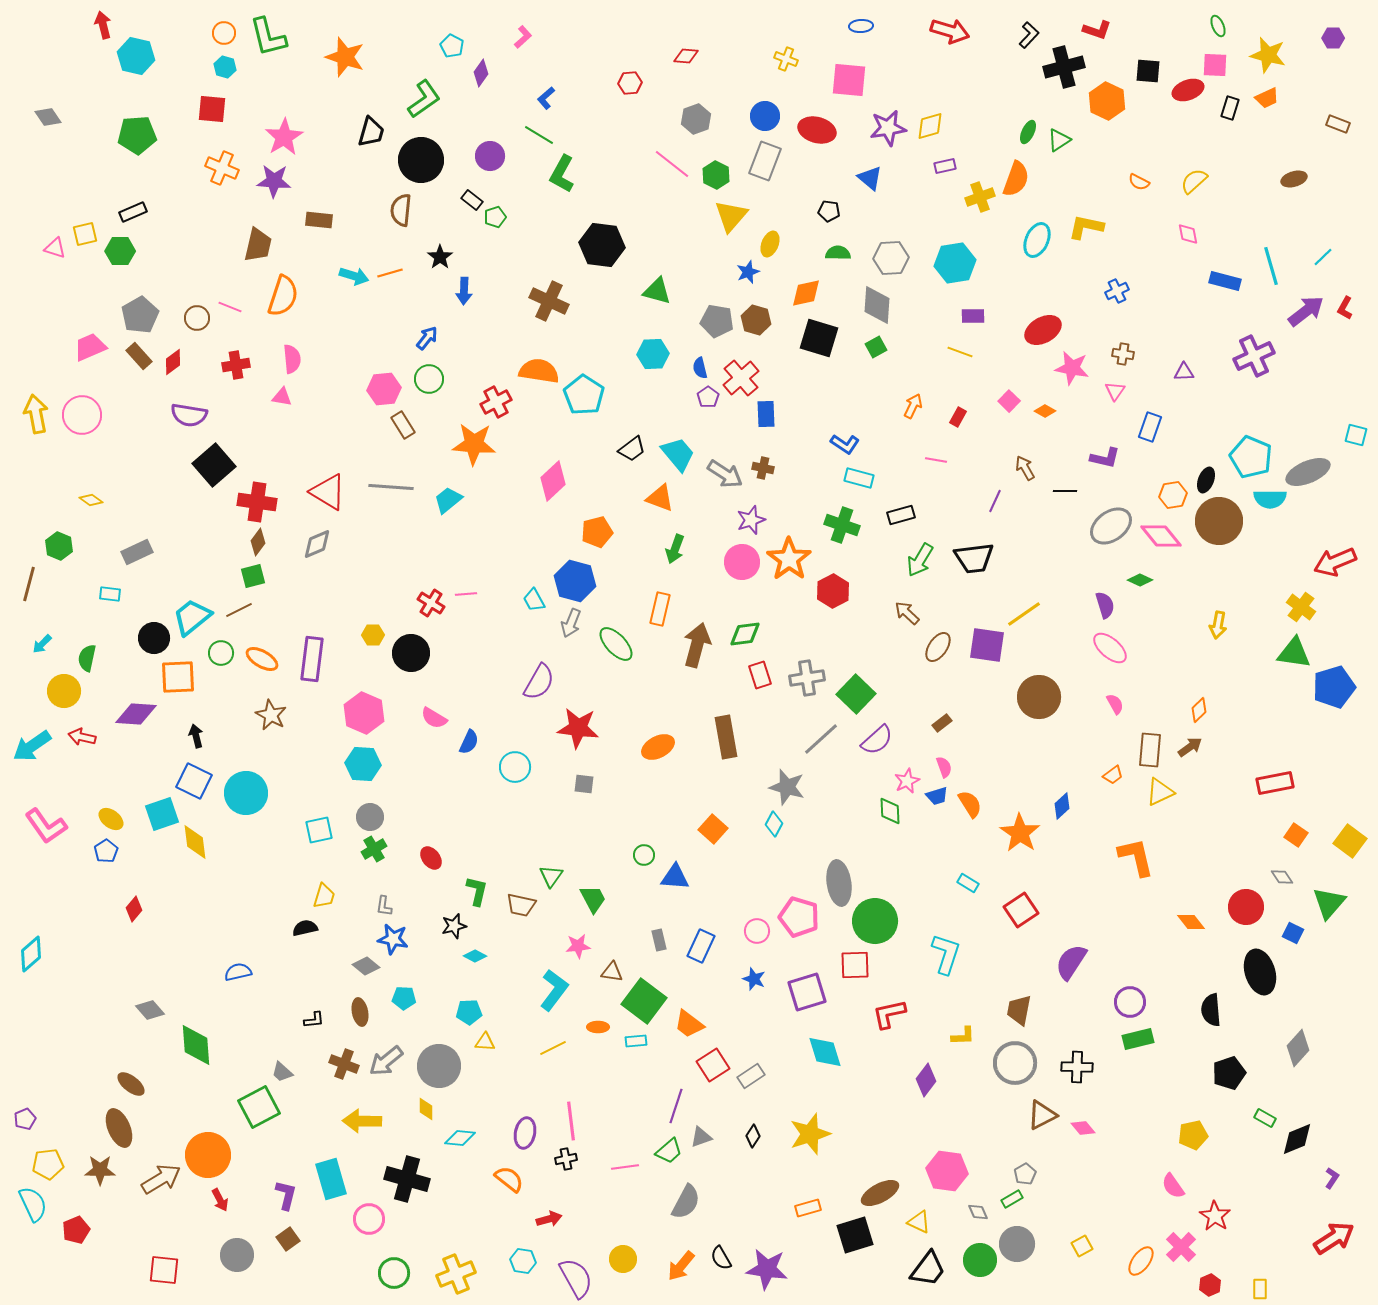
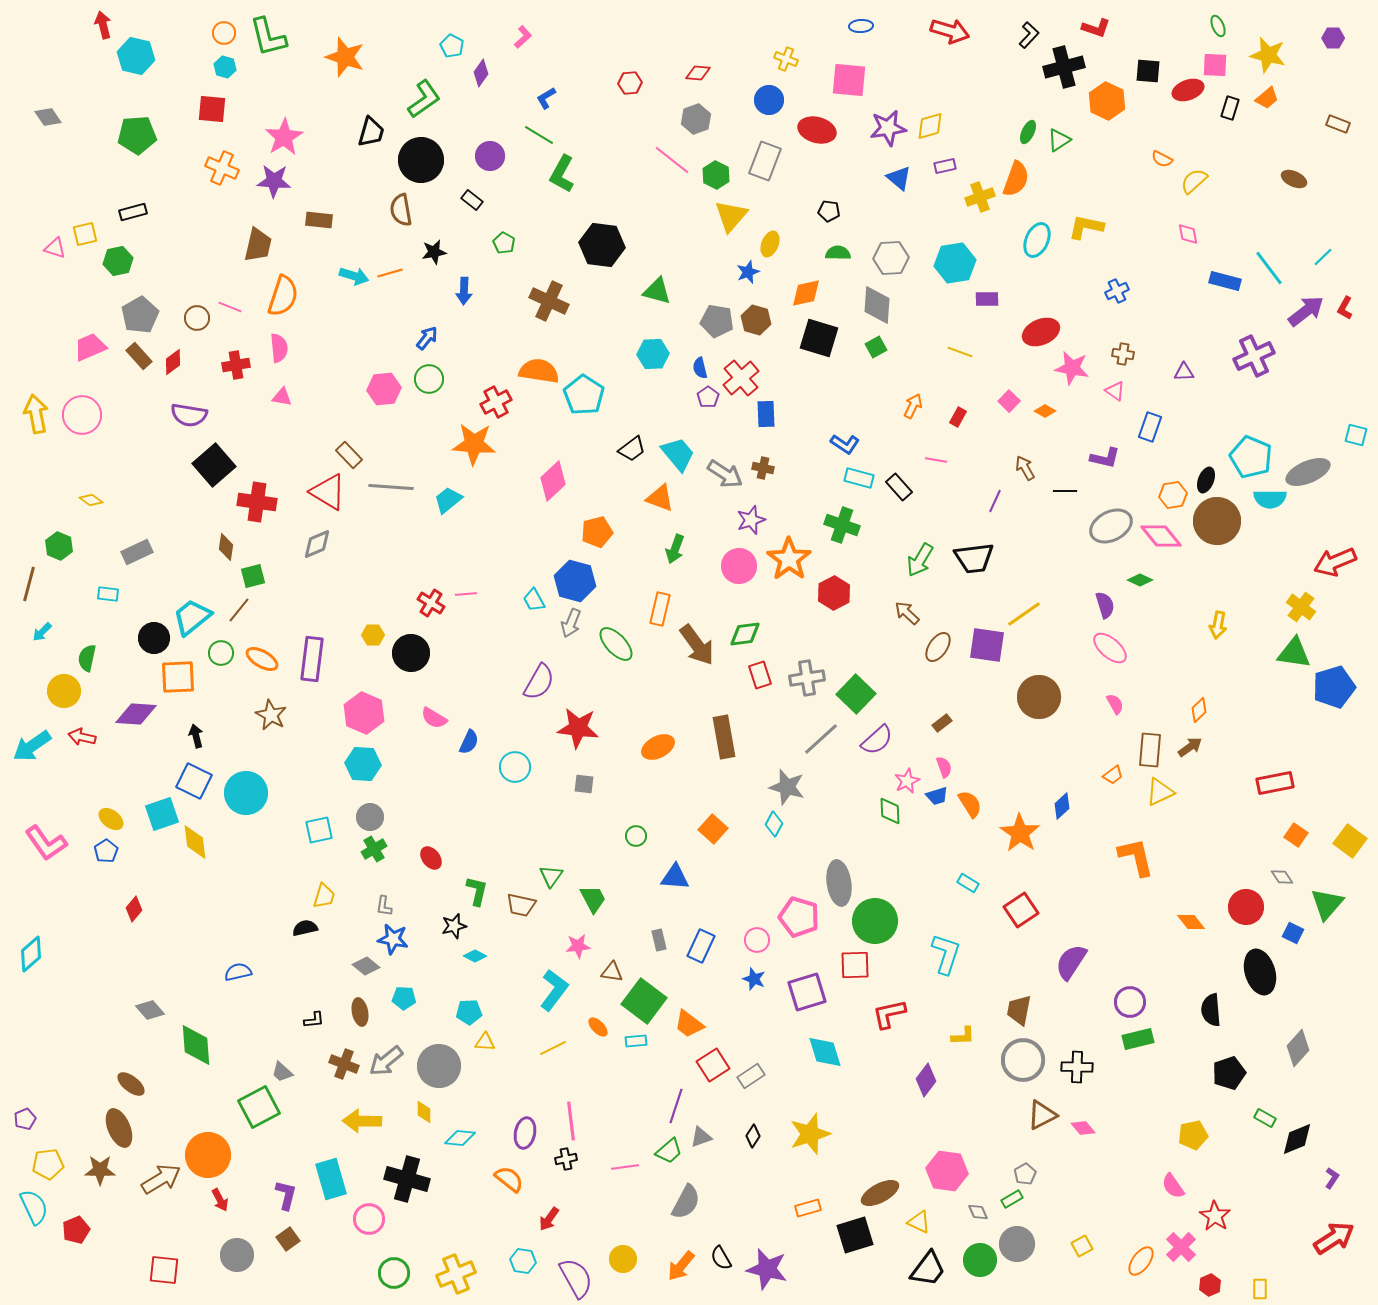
red L-shape at (1097, 30): moved 1 px left, 2 px up
red diamond at (686, 56): moved 12 px right, 17 px down
blue L-shape at (546, 98): rotated 10 degrees clockwise
orange trapezoid at (1267, 98): rotated 15 degrees counterclockwise
blue circle at (765, 116): moved 4 px right, 16 px up
pink line at (672, 164): moved 4 px up
blue triangle at (870, 178): moved 29 px right
brown ellipse at (1294, 179): rotated 40 degrees clockwise
orange semicircle at (1139, 182): moved 23 px right, 23 px up
brown semicircle at (401, 210): rotated 16 degrees counterclockwise
black rectangle at (133, 212): rotated 8 degrees clockwise
green pentagon at (495, 217): moved 9 px right, 26 px down; rotated 25 degrees counterclockwise
green hexagon at (120, 251): moved 2 px left, 10 px down; rotated 12 degrees counterclockwise
black star at (440, 257): moved 6 px left, 5 px up; rotated 25 degrees clockwise
cyan line at (1271, 266): moved 2 px left, 2 px down; rotated 21 degrees counterclockwise
purple rectangle at (973, 316): moved 14 px right, 17 px up
red ellipse at (1043, 330): moved 2 px left, 2 px down; rotated 6 degrees clockwise
pink semicircle at (292, 359): moved 13 px left, 11 px up
pink triangle at (1115, 391): rotated 30 degrees counterclockwise
brown rectangle at (403, 425): moved 54 px left, 30 px down; rotated 12 degrees counterclockwise
black rectangle at (901, 515): moved 2 px left, 28 px up; rotated 64 degrees clockwise
brown circle at (1219, 521): moved 2 px left
gray ellipse at (1111, 526): rotated 9 degrees clockwise
brown diamond at (258, 542): moved 32 px left, 5 px down; rotated 28 degrees counterclockwise
pink circle at (742, 562): moved 3 px left, 4 px down
red hexagon at (833, 591): moved 1 px right, 2 px down
cyan rectangle at (110, 594): moved 2 px left
brown line at (239, 610): rotated 24 degrees counterclockwise
cyan arrow at (42, 644): moved 12 px up
brown arrow at (697, 645): rotated 129 degrees clockwise
brown rectangle at (726, 737): moved 2 px left
pink L-shape at (46, 826): moved 17 px down
green circle at (644, 855): moved 8 px left, 19 px up
green triangle at (1329, 903): moved 2 px left, 1 px down
pink circle at (757, 931): moved 9 px down
orange ellipse at (598, 1027): rotated 45 degrees clockwise
gray circle at (1015, 1063): moved 8 px right, 3 px up
yellow diamond at (426, 1109): moved 2 px left, 3 px down
cyan semicircle at (33, 1204): moved 1 px right, 3 px down
red arrow at (549, 1219): rotated 140 degrees clockwise
purple star at (767, 1269): rotated 6 degrees clockwise
